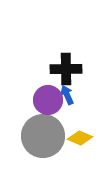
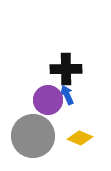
gray circle: moved 10 px left
